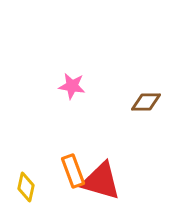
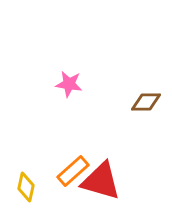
pink star: moved 3 px left, 2 px up
orange rectangle: rotated 68 degrees clockwise
